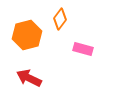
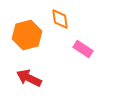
orange diamond: rotated 45 degrees counterclockwise
pink rectangle: rotated 18 degrees clockwise
